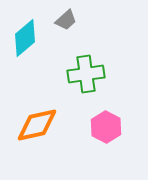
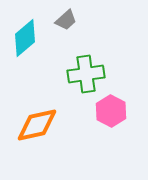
pink hexagon: moved 5 px right, 16 px up
